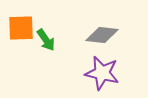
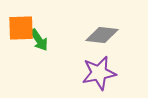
green arrow: moved 7 px left
purple star: moved 3 px left; rotated 24 degrees counterclockwise
